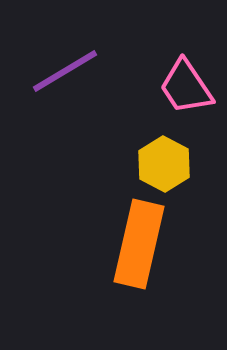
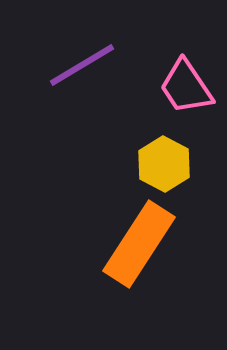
purple line: moved 17 px right, 6 px up
orange rectangle: rotated 20 degrees clockwise
